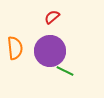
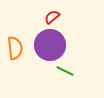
purple circle: moved 6 px up
